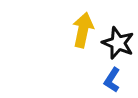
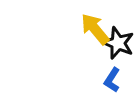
yellow arrow: moved 12 px right, 1 px up; rotated 52 degrees counterclockwise
